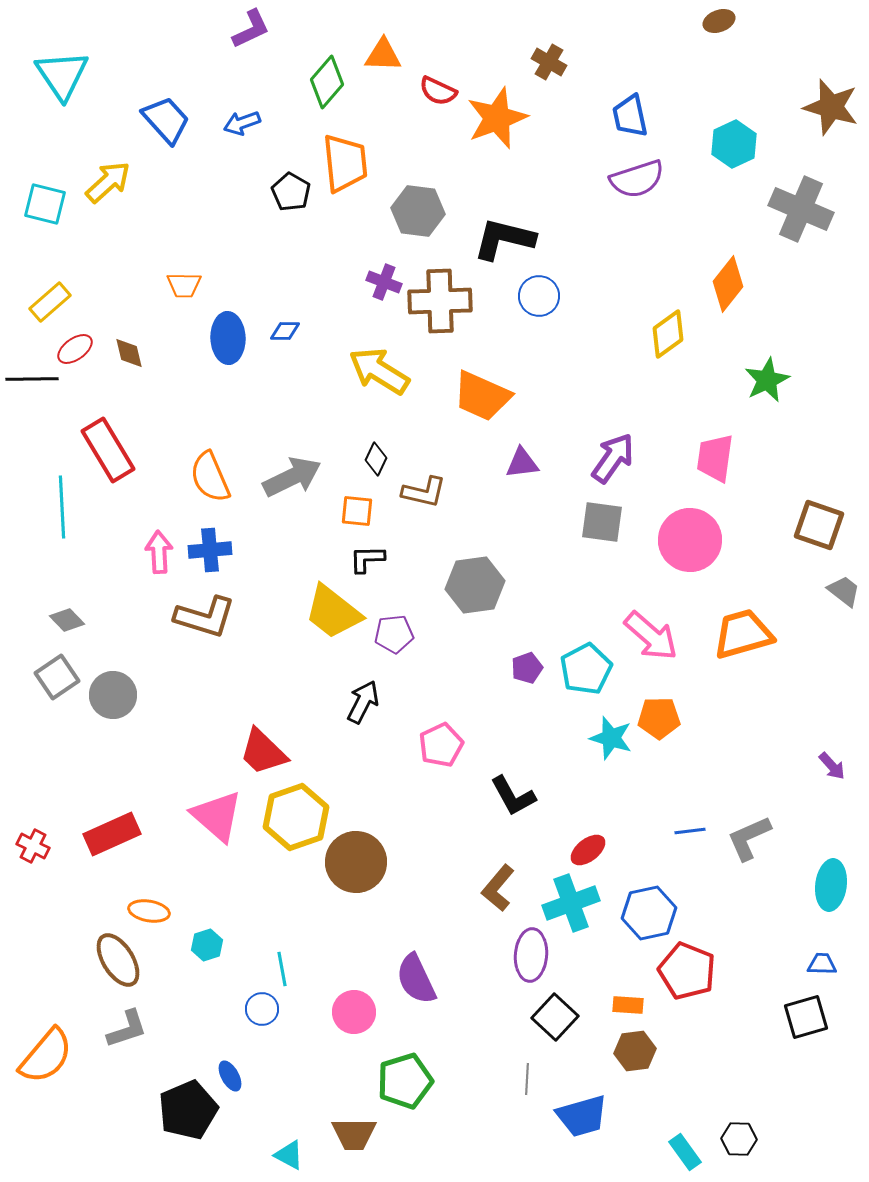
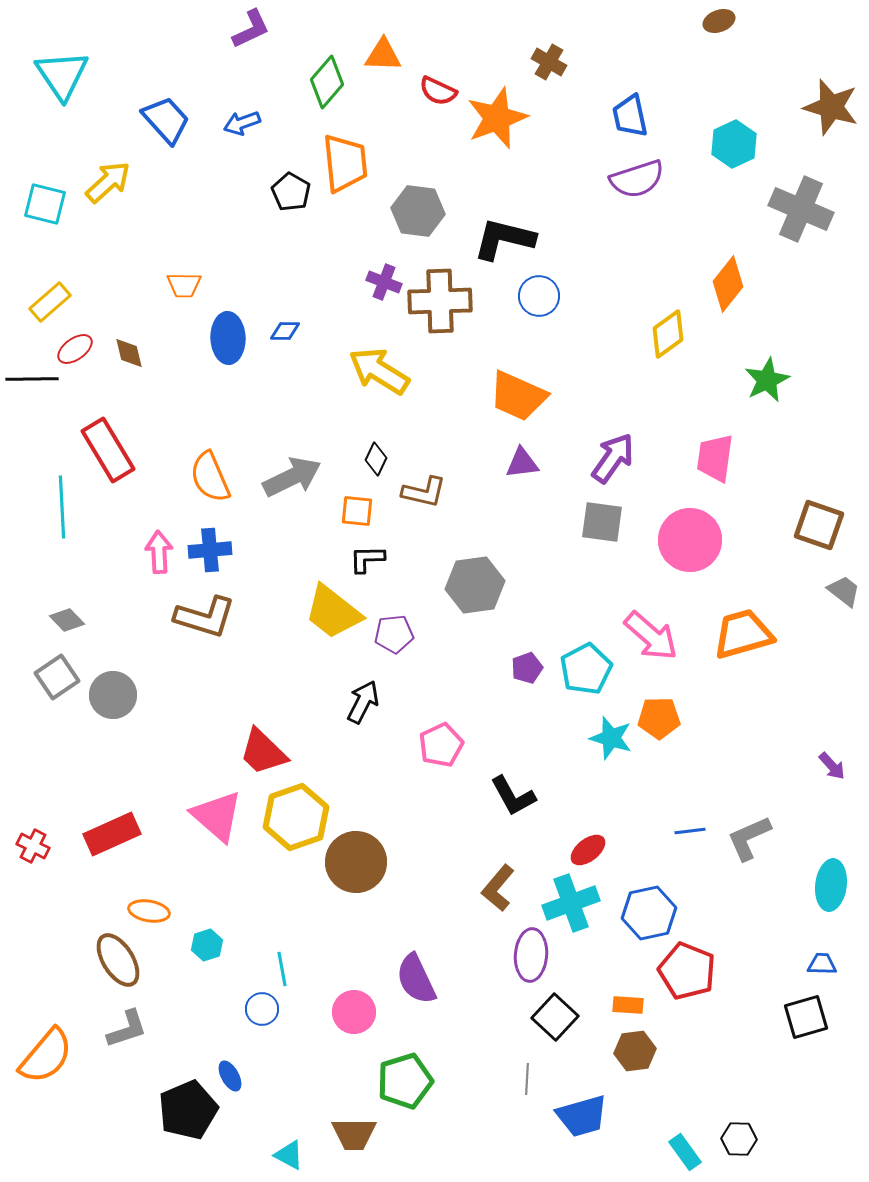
orange trapezoid at (482, 396): moved 36 px right
